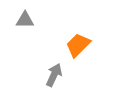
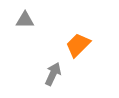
gray arrow: moved 1 px left, 1 px up
